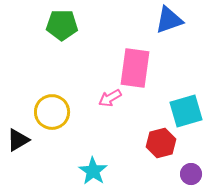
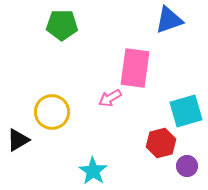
purple circle: moved 4 px left, 8 px up
